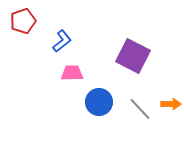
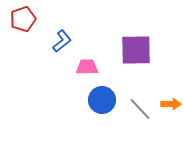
red pentagon: moved 2 px up
purple square: moved 3 px right, 6 px up; rotated 28 degrees counterclockwise
pink trapezoid: moved 15 px right, 6 px up
blue circle: moved 3 px right, 2 px up
